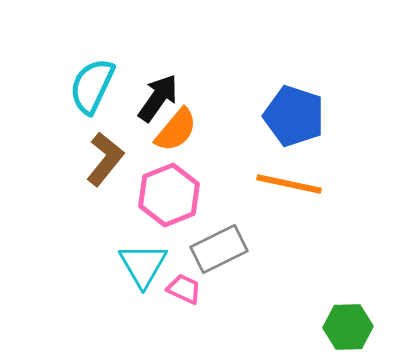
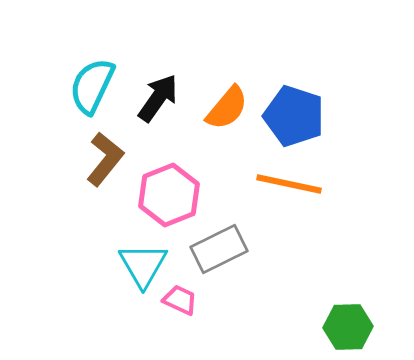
orange semicircle: moved 51 px right, 22 px up
pink trapezoid: moved 4 px left, 11 px down
